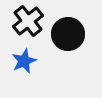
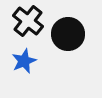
black cross: rotated 12 degrees counterclockwise
